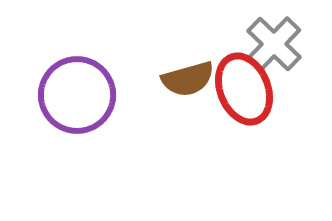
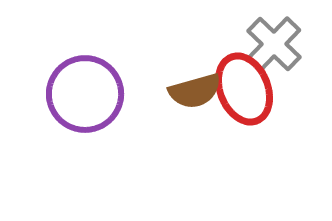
brown semicircle: moved 7 px right, 12 px down
purple circle: moved 8 px right, 1 px up
